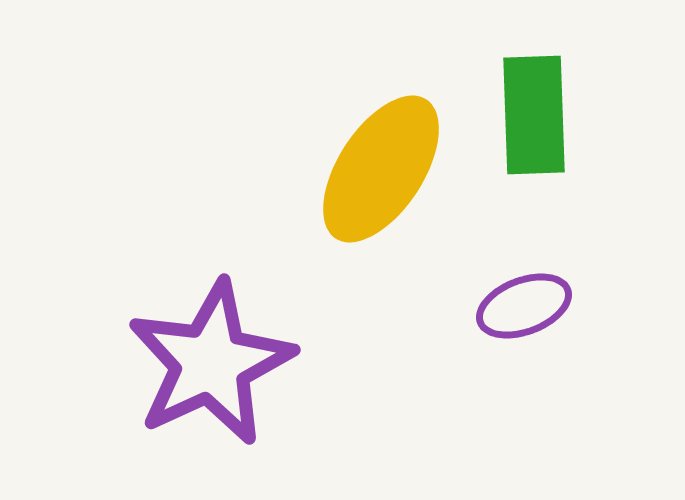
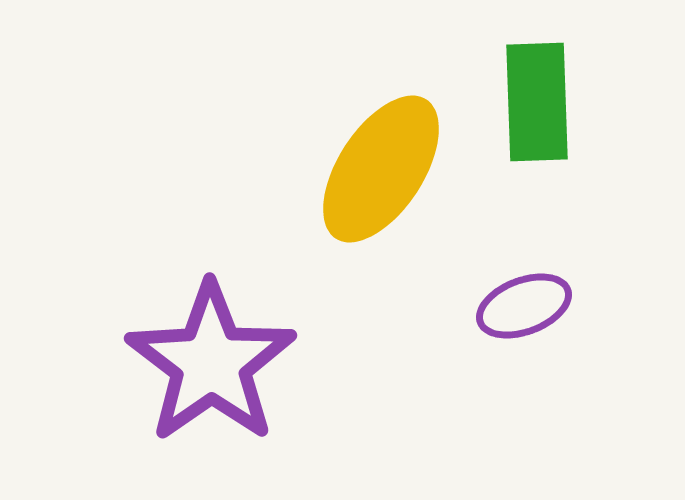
green rectangle: moved 3 px right, 13 px up
purple star: rotated 10 degrees counterclockwise
